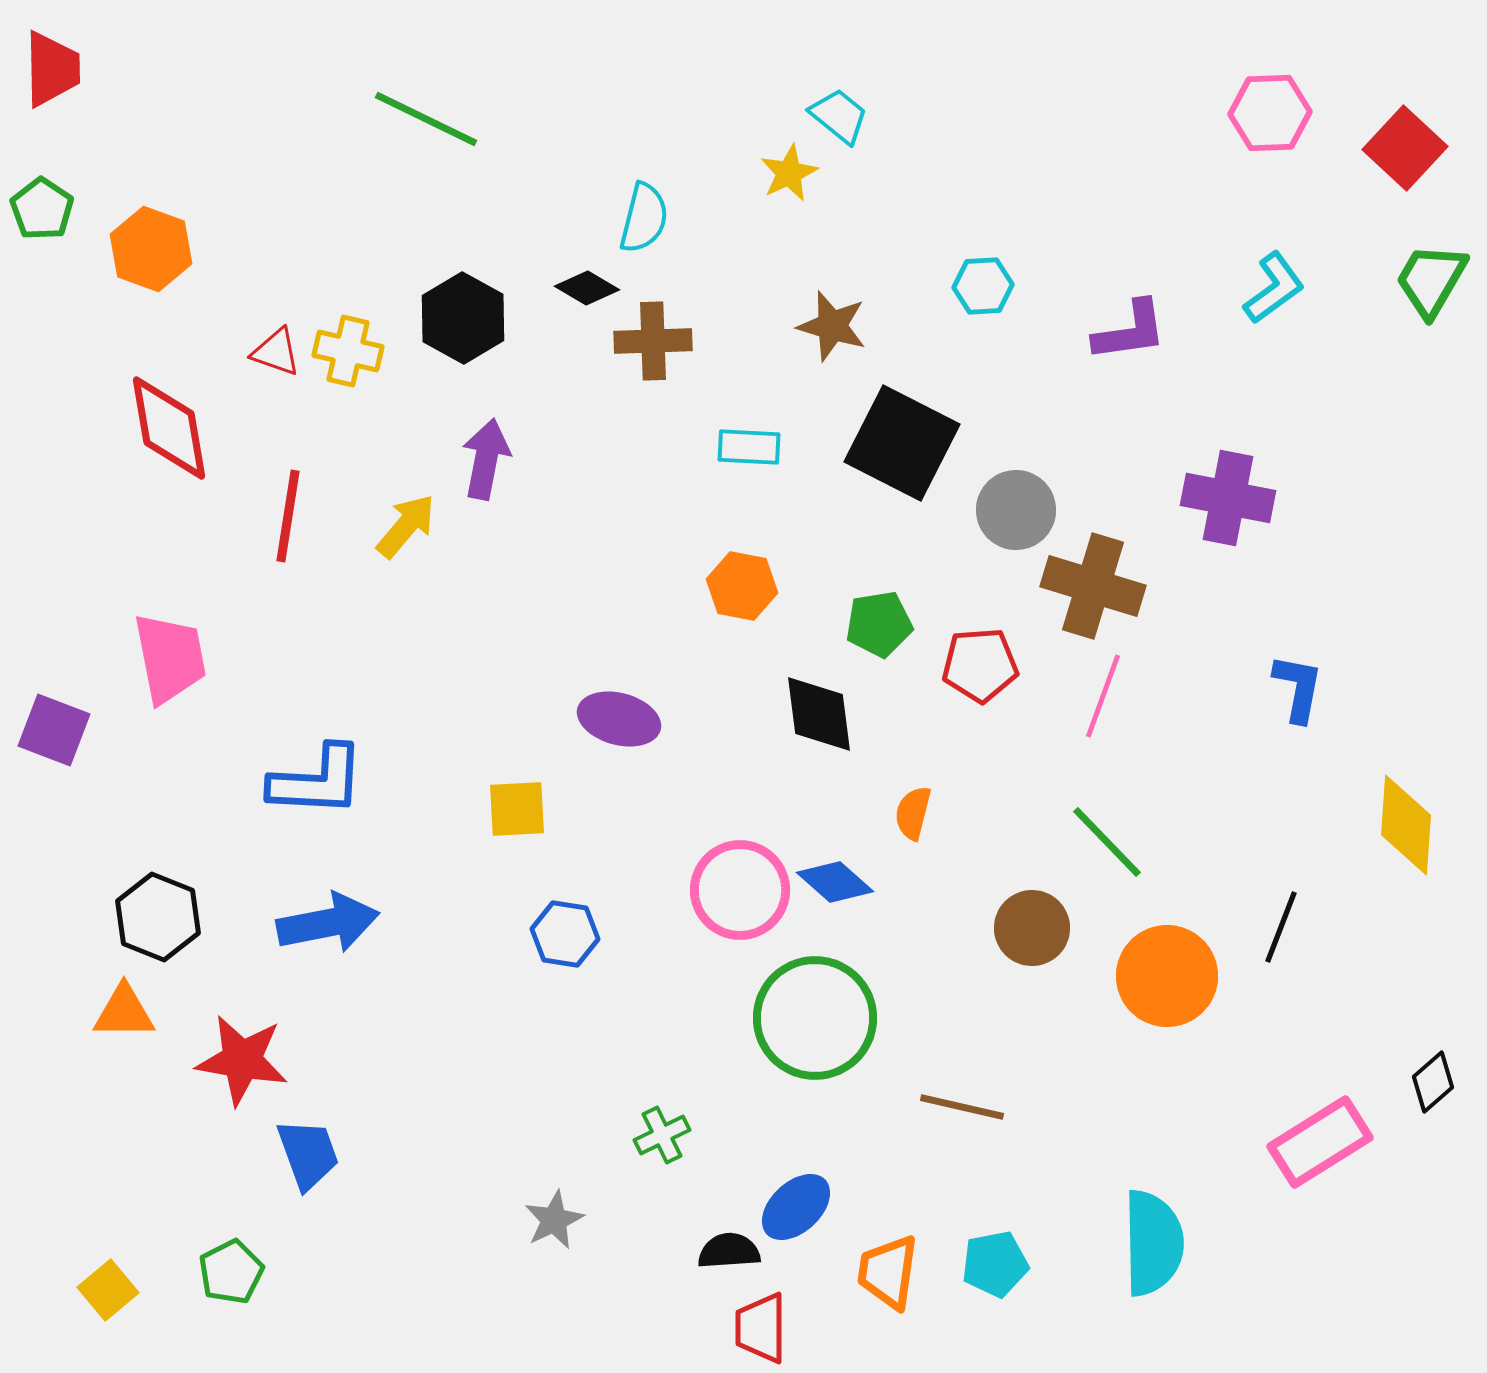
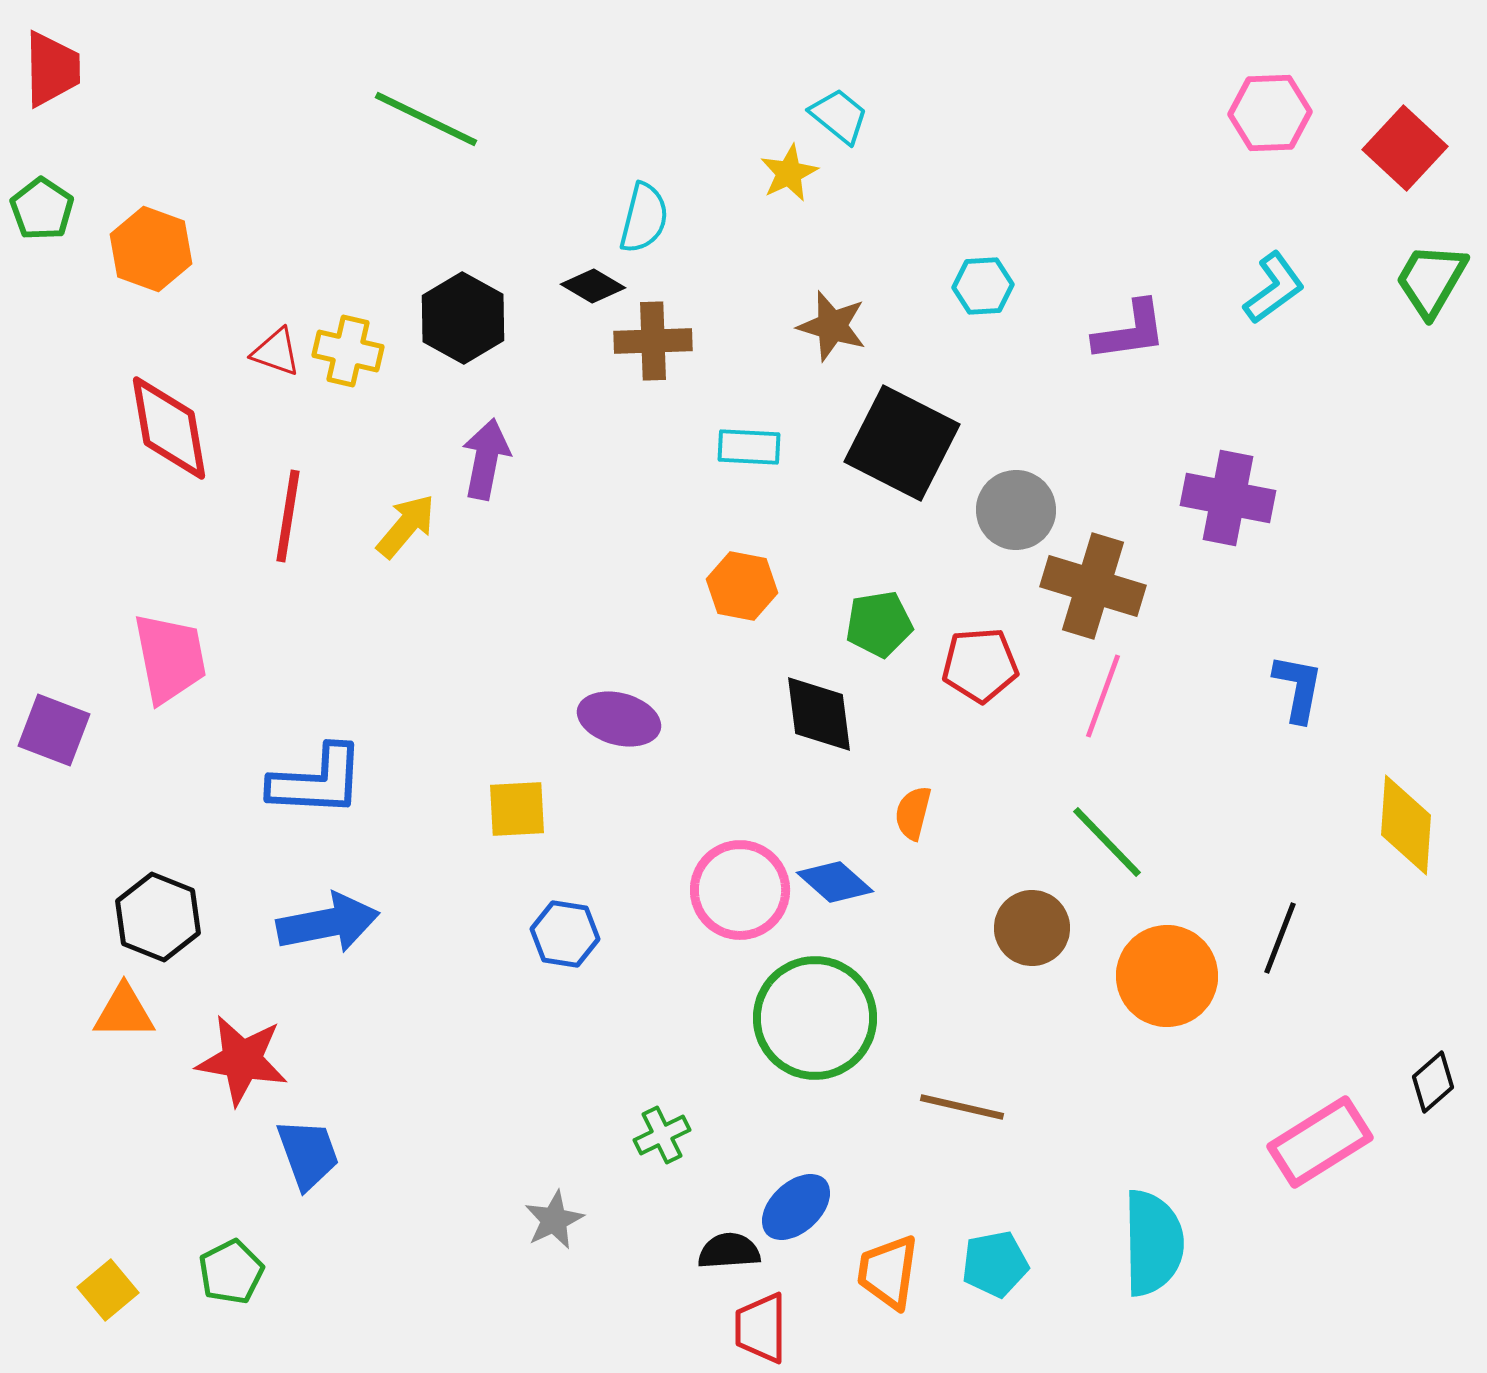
black diamond at (587, 288): moved 6 px right, 2 px up
black line at (1281, 927): moved 1 px left, 11 px down
